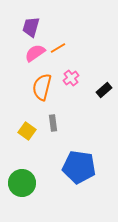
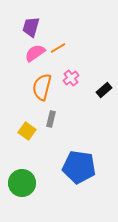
gray rectangle: moved 2 px left, 4 px up; rotated 21 degrees clockwise
